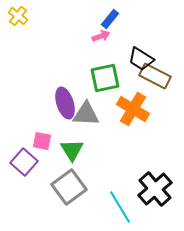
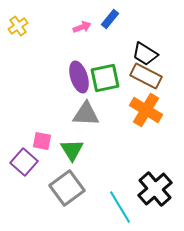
yellow cross: moved 10 px down; rotated 18 degrees clockwise
pink arrow: moved 19 px left, 9 px up
black trapezoid: moved 4 px right, 5 px up
brown rectangle: moved 9 px left
purple ellipse: moved 14 px right, 26 px up
orange cross: moved 13 px right, 1 px down
gray square: moved 2 px left, 1 px down
